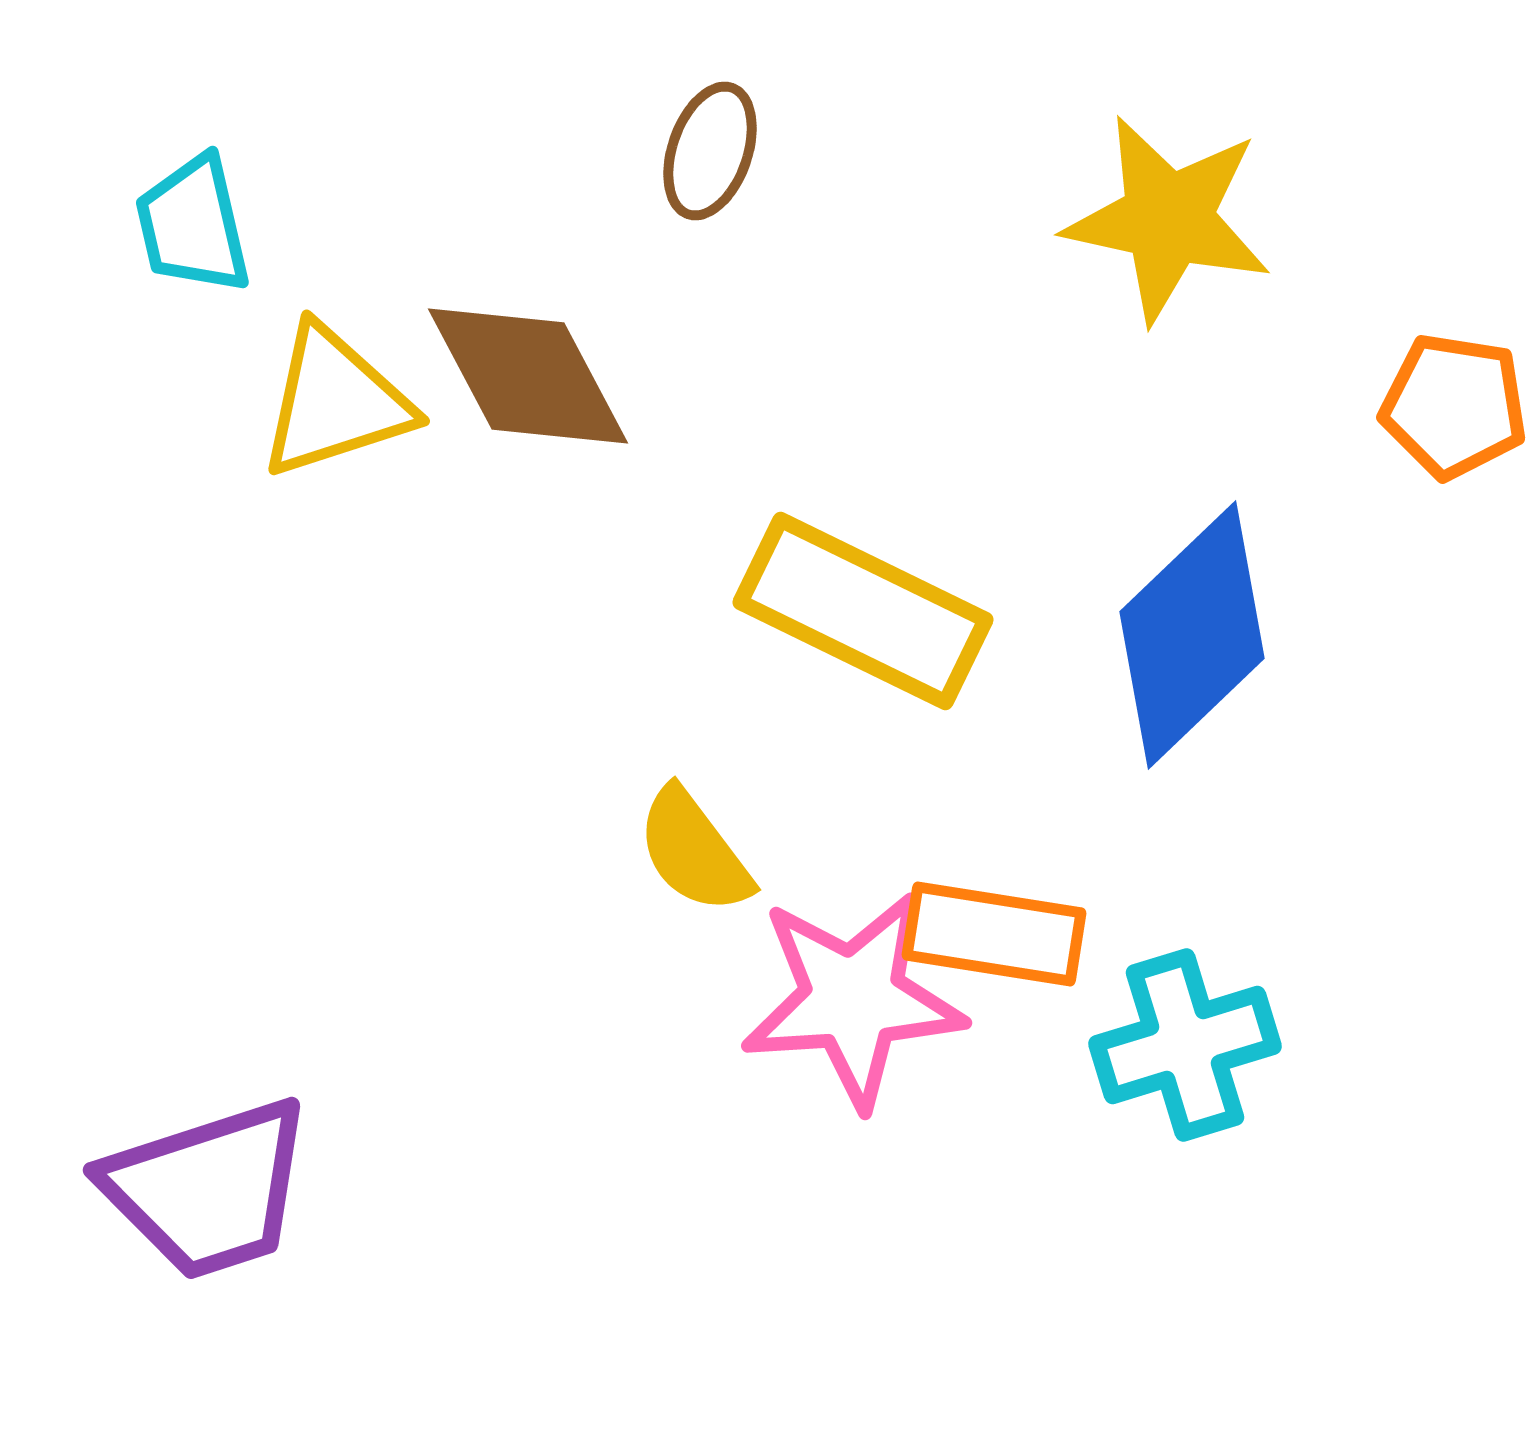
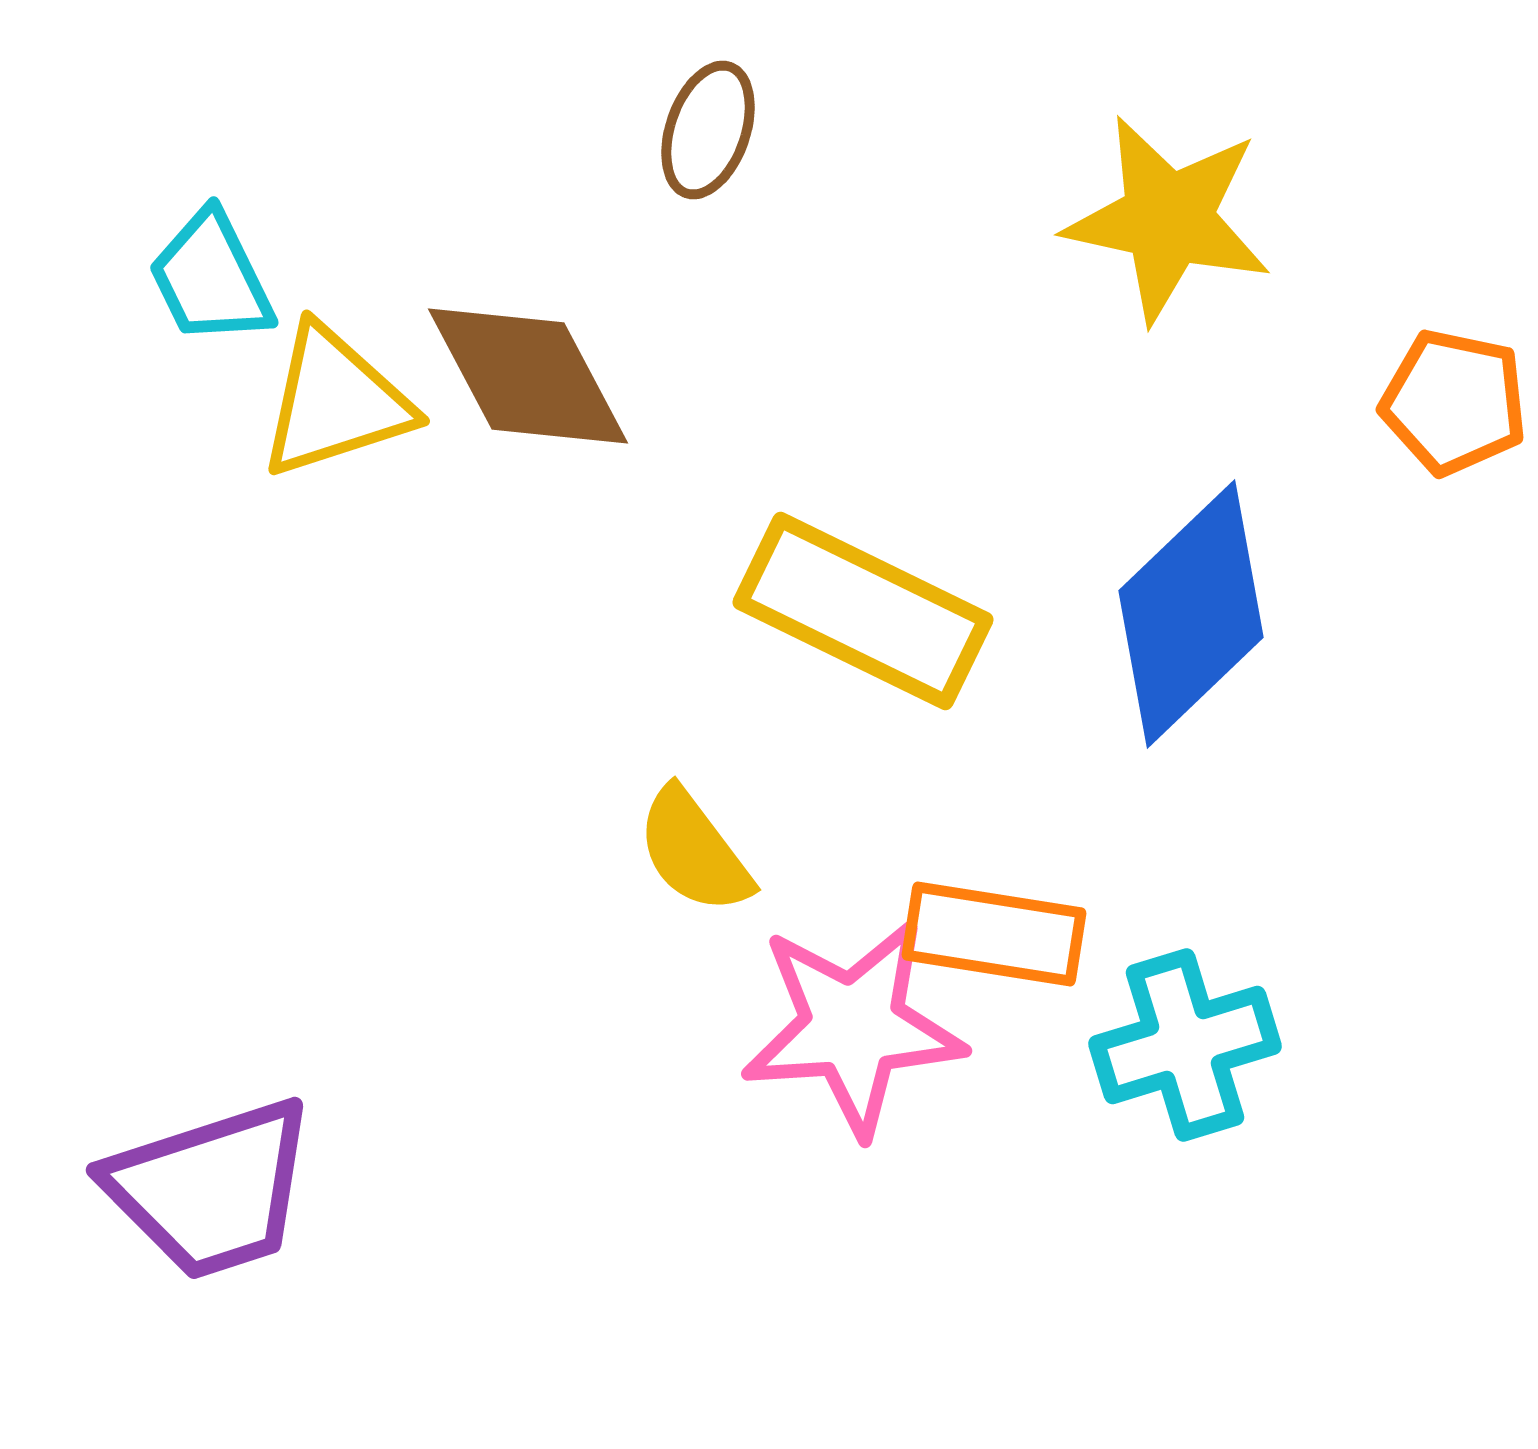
brown ellipse: moved 2 px left, 21 px up
cyan trapezoid: moved 18 px right, 53 px down; rotated 13 degrees counterclockwise
orange pentagon: moved 4 px up; rotated 3 degrees clockwise
blue diamond: moved 1 px left, 21 px up
pink star: moved 28 px down
purple trapezoid: moved 3 px right
